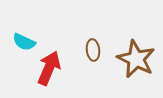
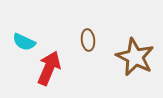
brown ellipse: moved 5 px left, 10 px up
brown star: moved 1 px left, 2 px up
